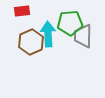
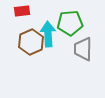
gray trapezoid: moved 13 px down
